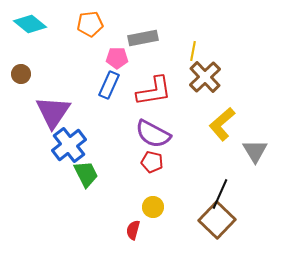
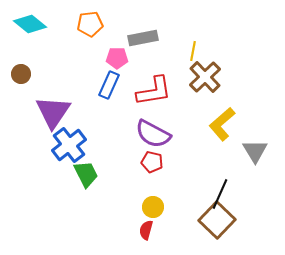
red semicircle: moved 13 px right
